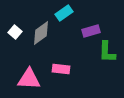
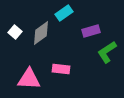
green L-shape: rotated 55 degrees clockwise
